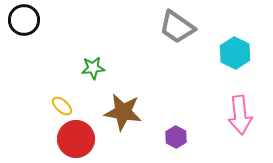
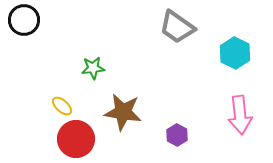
purple hexagon: moved 1 px right, 2 px up
